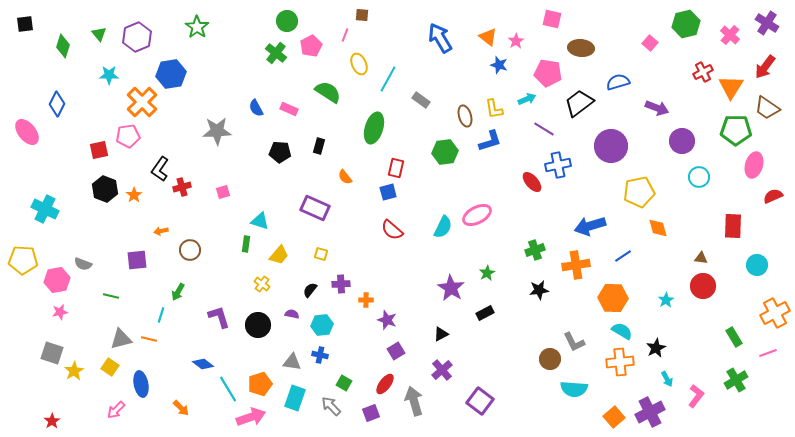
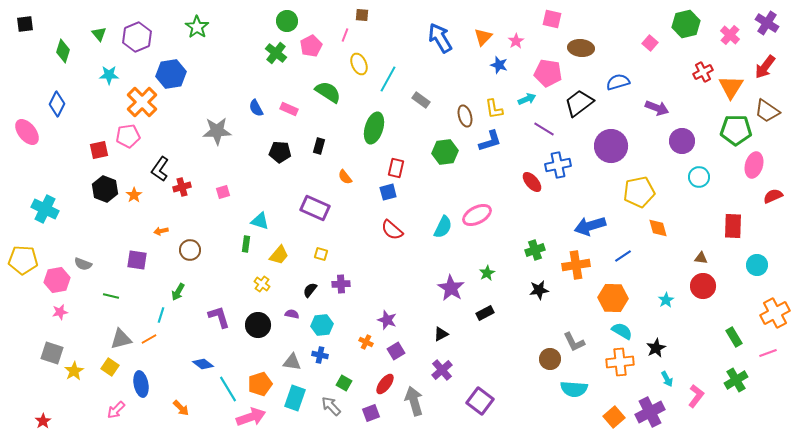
orange triangle at (488, 37): moved 5 px left; rotated 36 degrees clockwise
green diamond at (63, 46): moved 5 px down
brown trapezoid at (767, 108): moved 3 px down
purple square at (137, 260): rotated 15 degrees clockwise
orange cross at (366, 300): moved 42 px down; rotated 24 degrees clockwise
orange line at (149, 339): rotated 42 degrees counterclockwise
red star at (52, 421): moved 9 px left
